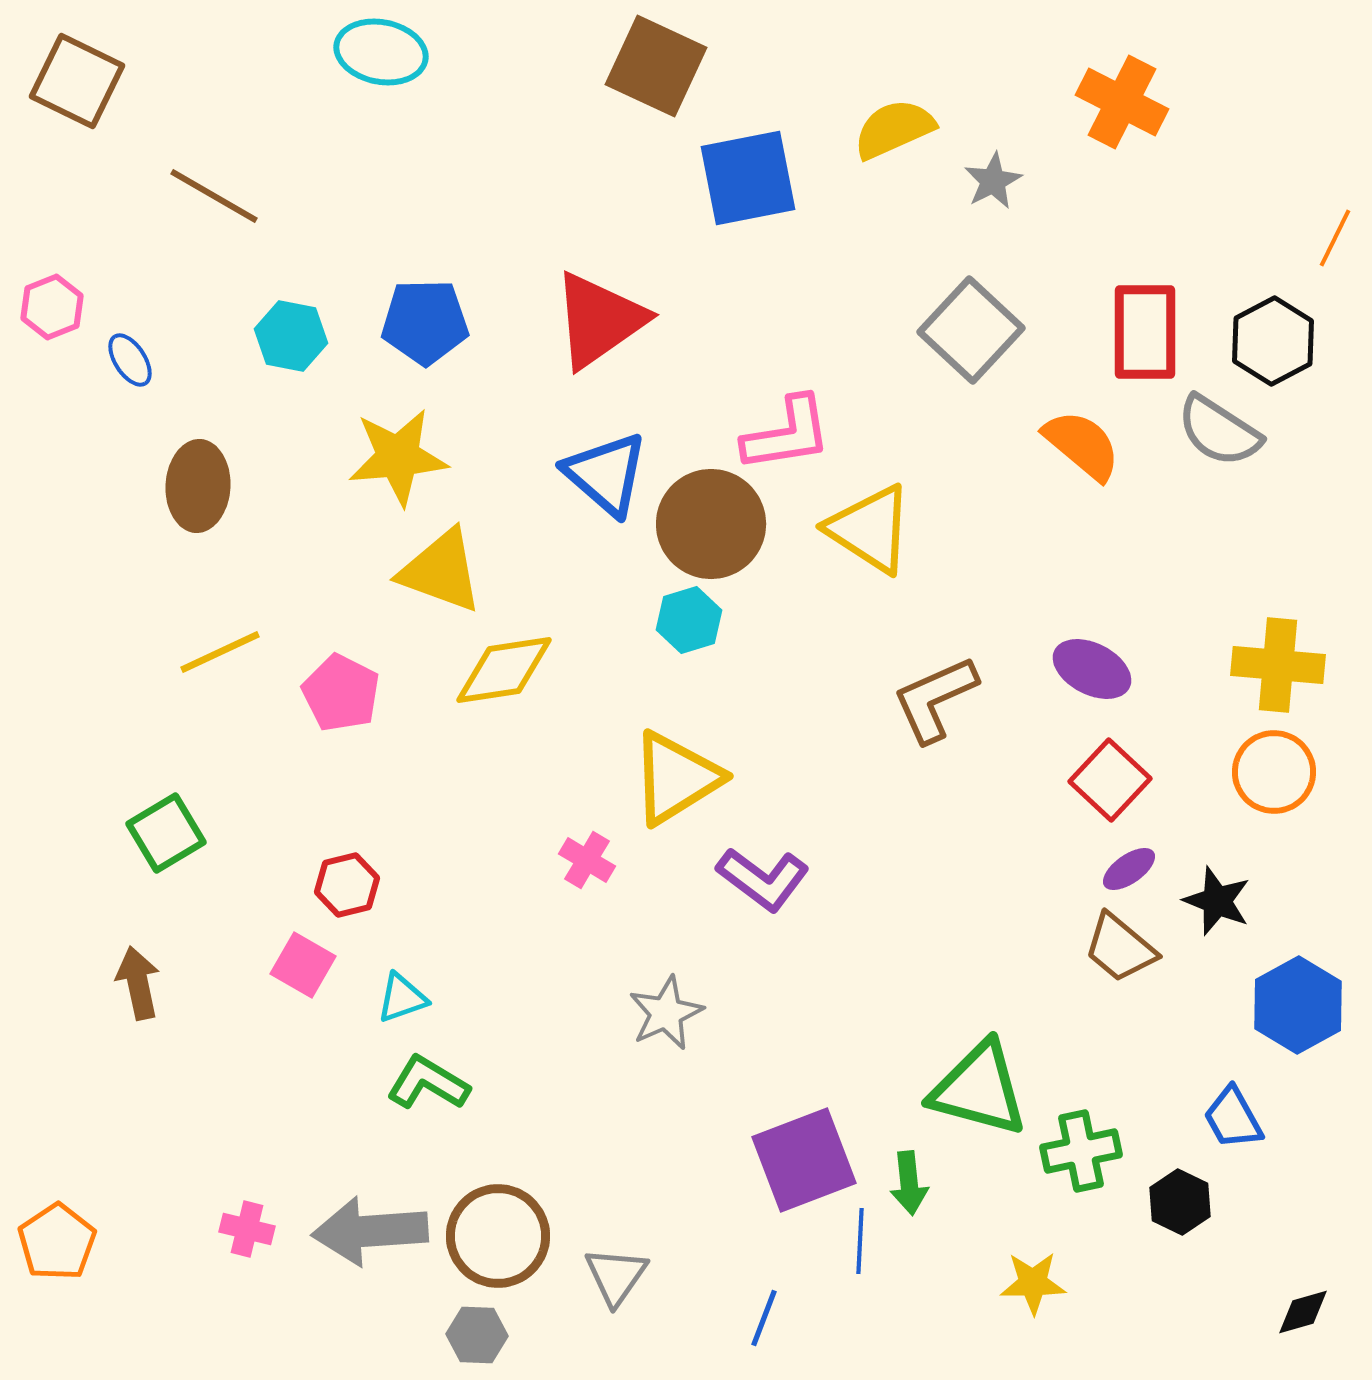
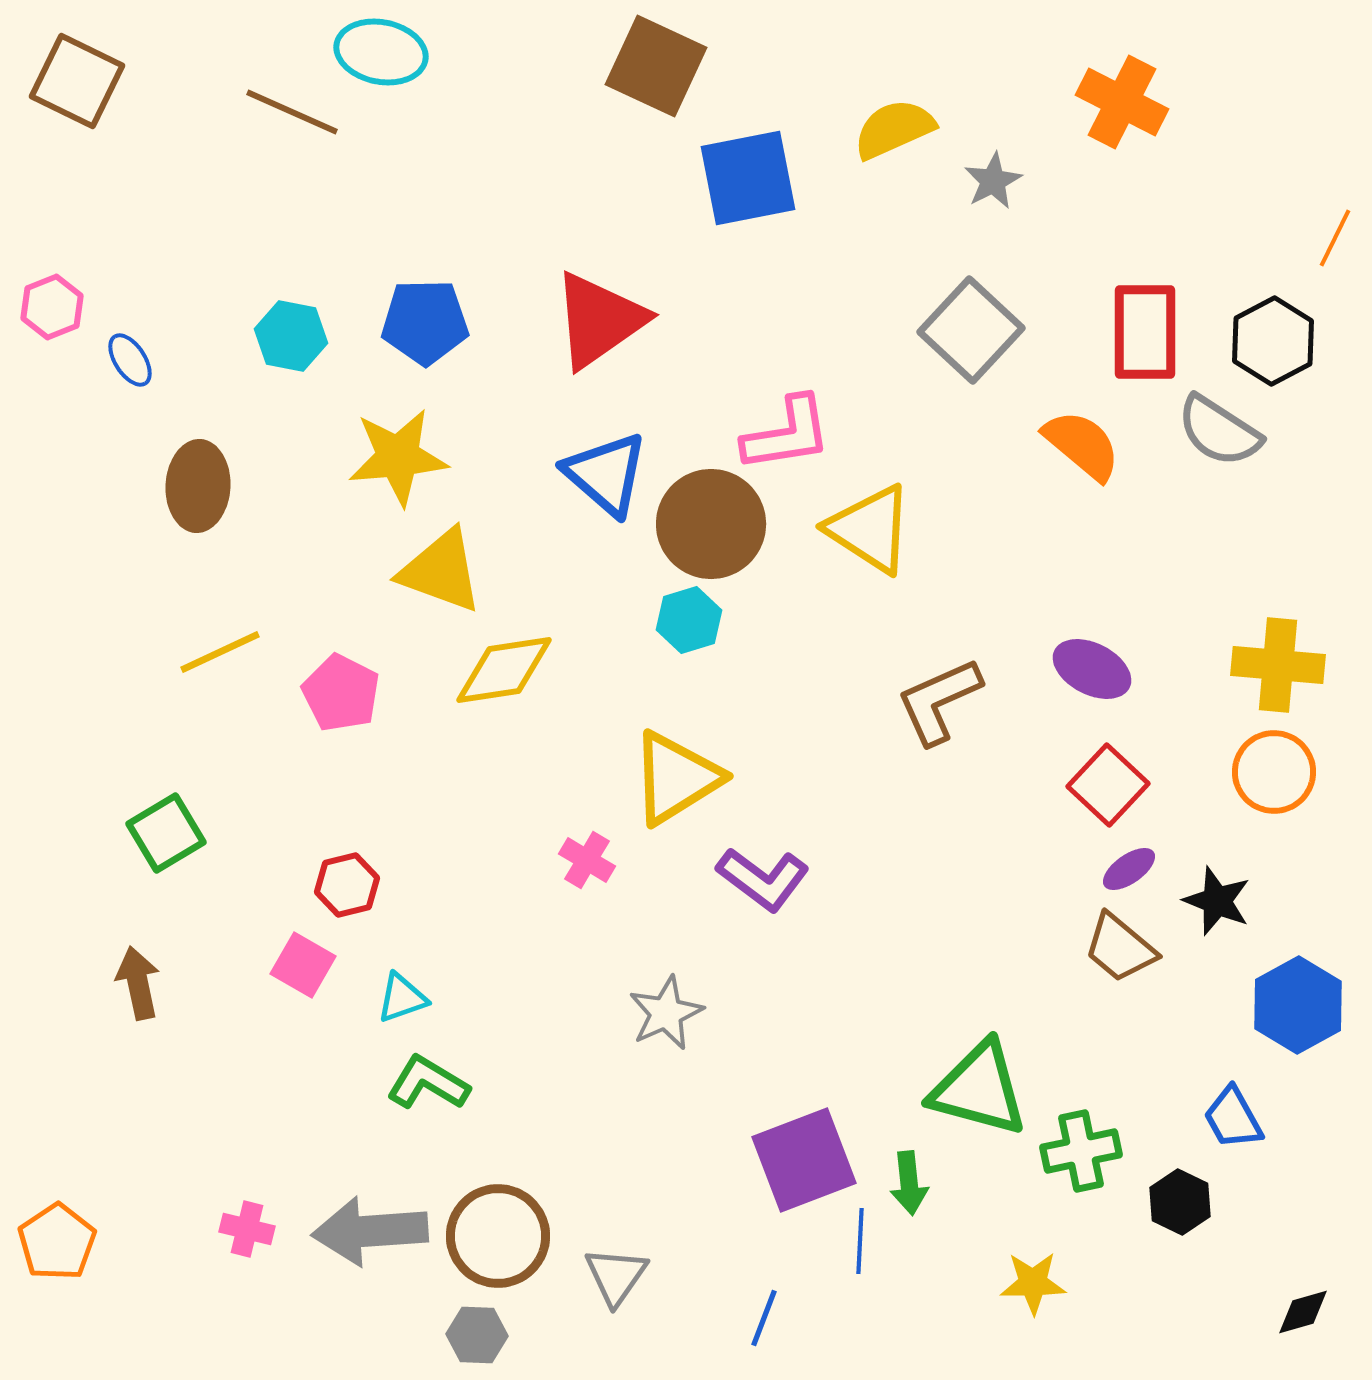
brown line at (214, 196): moved 78 px right, 84 px up; rotated 6 degrees counterclockwise
brown L-shape at (935, 699): moved 4 px right, 2 px down
red square at (1110, 780): moved 2 px left, 5 px down
